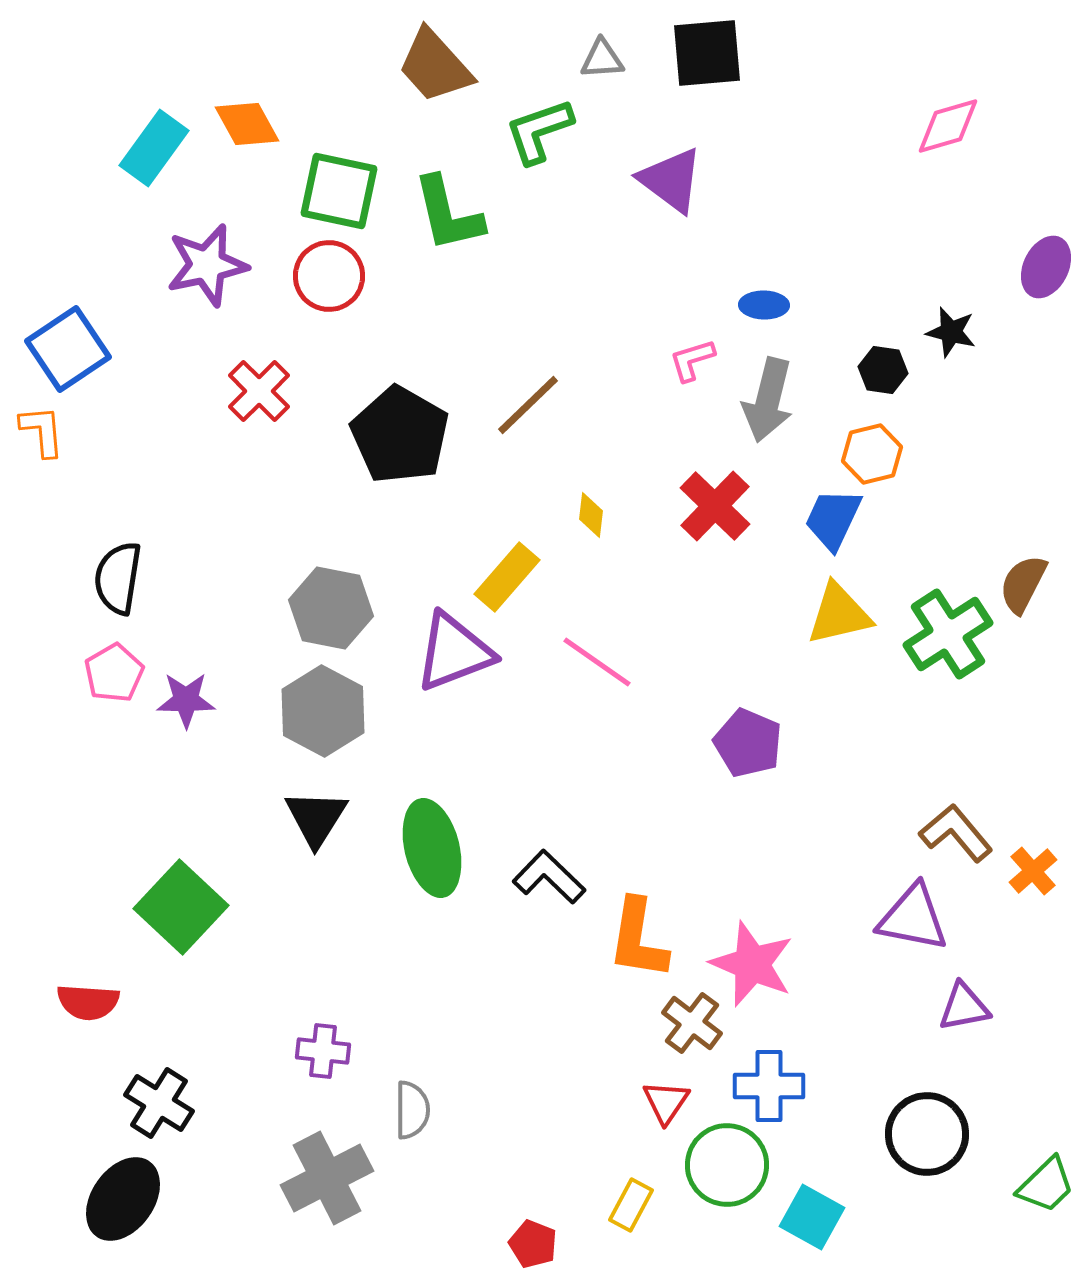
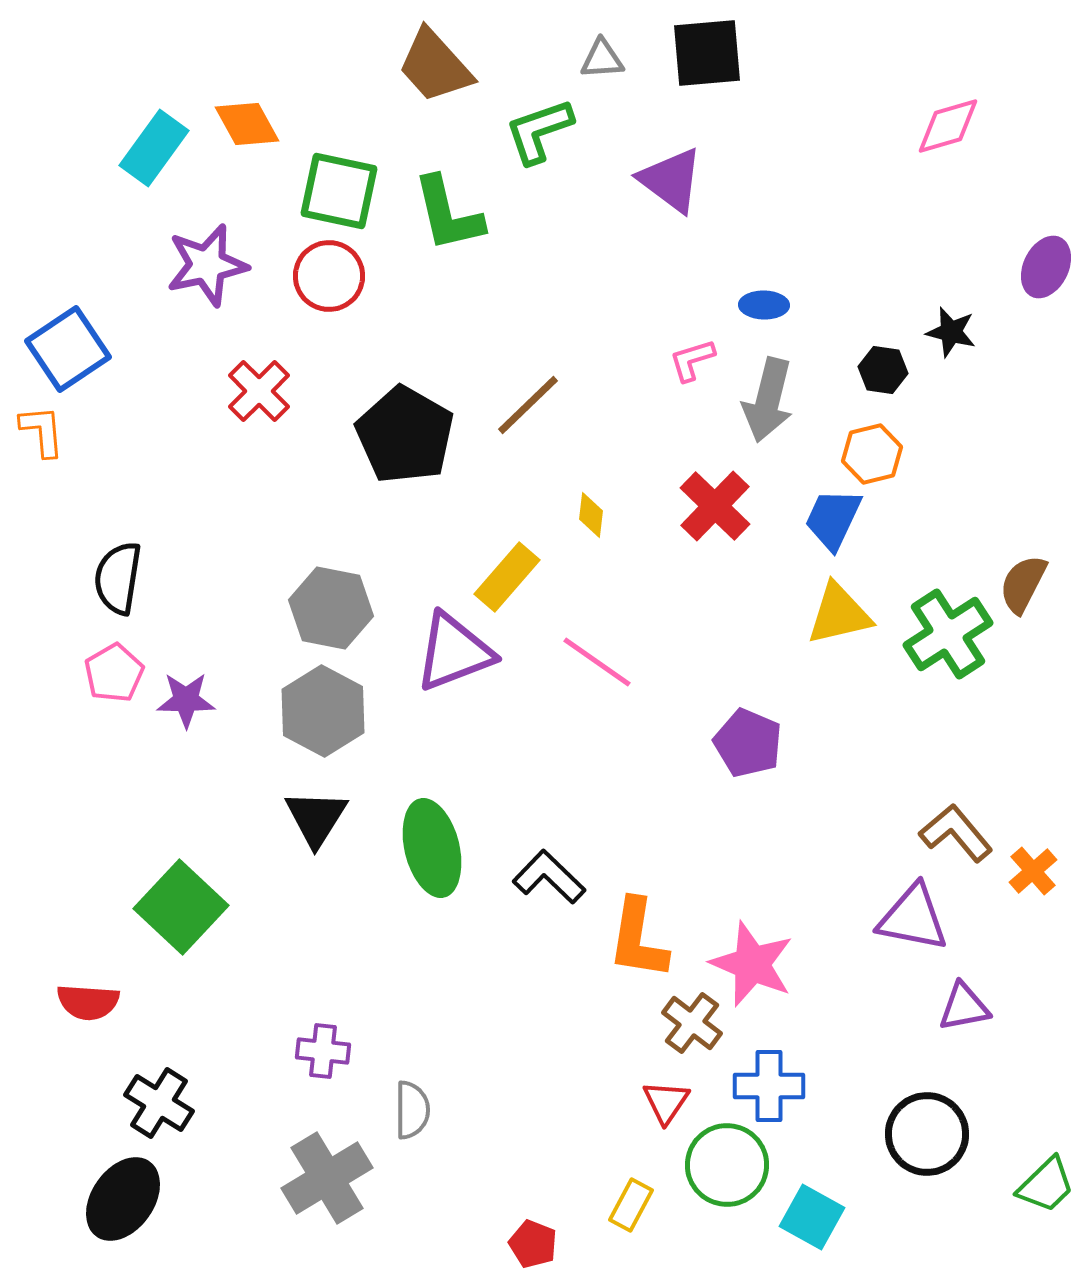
black pentagon at (400, 435): moved 5 px right
gray cross at (327, 1178): rotated 4 degrees counterclockwise
